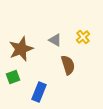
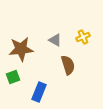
yellow cross: rotated 16 degrees clockwise
brown star: rotated 15 degrees clockwise
